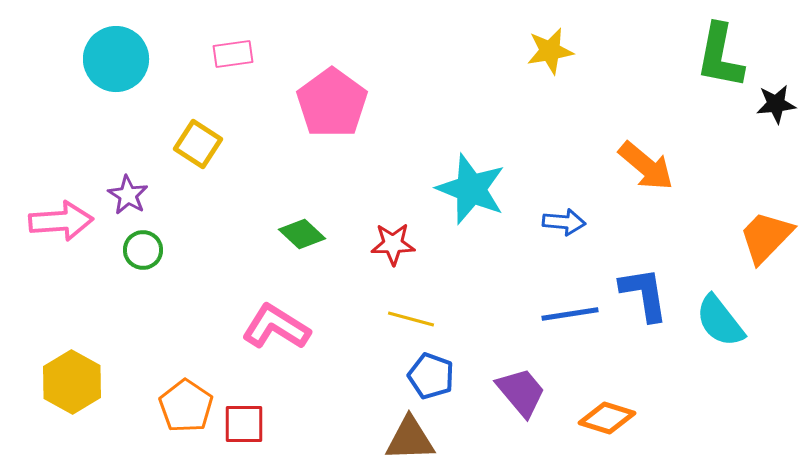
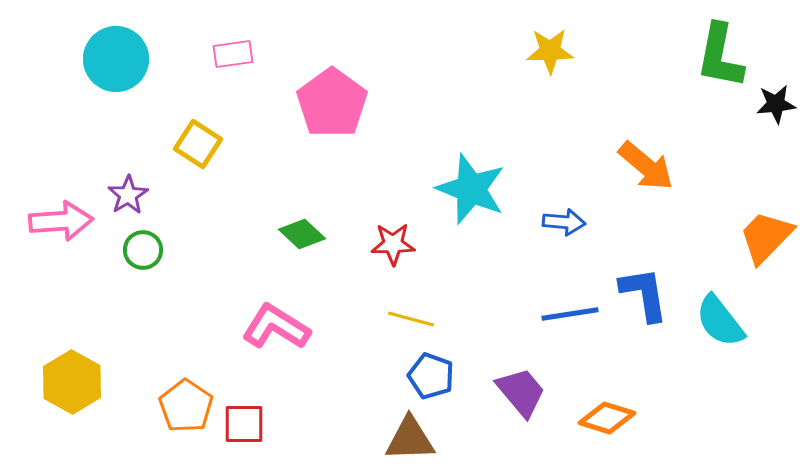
yellow star: rotated 9 degrees clockwise
purple star: rotated 9 degrees clockwise
